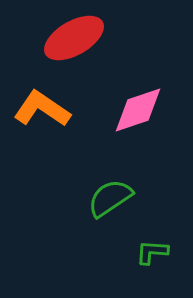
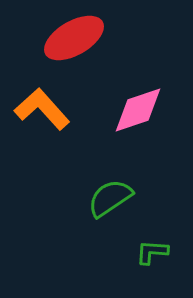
orange L-shape: rotated 14 degrees clockwise
